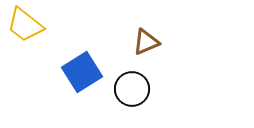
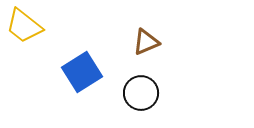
yellow trapezoid: moved 1 px left, 1 px down
black circle: moved 9 px right, 4 px down
